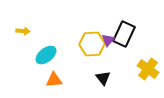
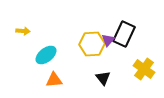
yellow cross: moved 4 px left
